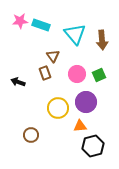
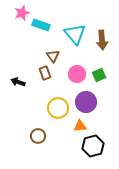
pink star: moved 2 px right, 8 px up; rotated 14 degrees counterclockwise
brown circle: moved 7 px right, 1 px down
